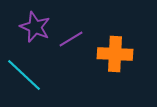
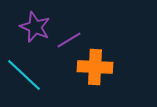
purple line: moved 2 px left, 1 px down
orange cross: moved 20 px left, 13 px down
